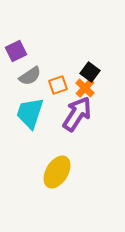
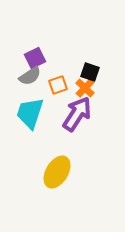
purple square: moved 19 px right, 7 px down
black square: rotated 18 degrees counterclockwise
